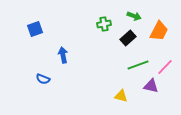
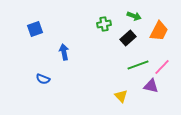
blue arrow: moved 1 px right, 3 px up
pink line: moved 3 px left
yellow triangle: rotated 32 degrees clockwise
